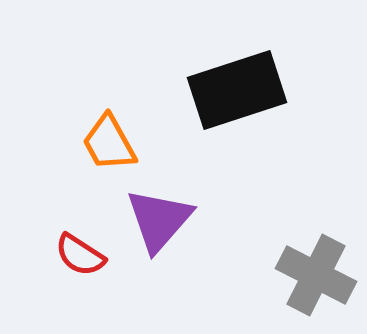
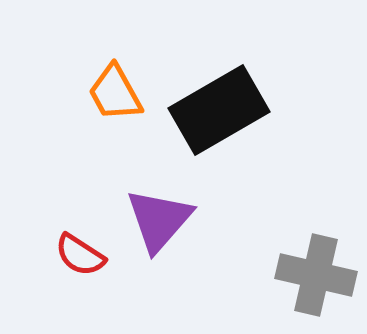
black rectangle: moved 18 px left, 20 px down; rotated 12 degrees counterclockwise
orange trapezoid: moved 6 px right, 50 px up
gray cross: rotated 14 degrees counterclockwise
